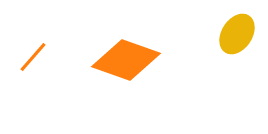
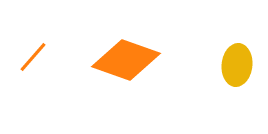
yellow ellipse: moved 31 px down; rotated 27 degrees counterclockwise
